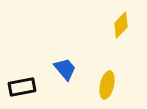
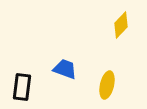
blue trapezoid: rotated 30 degrees counterclockwise
black rectangle: rotated 72 degrees counterclockwise
